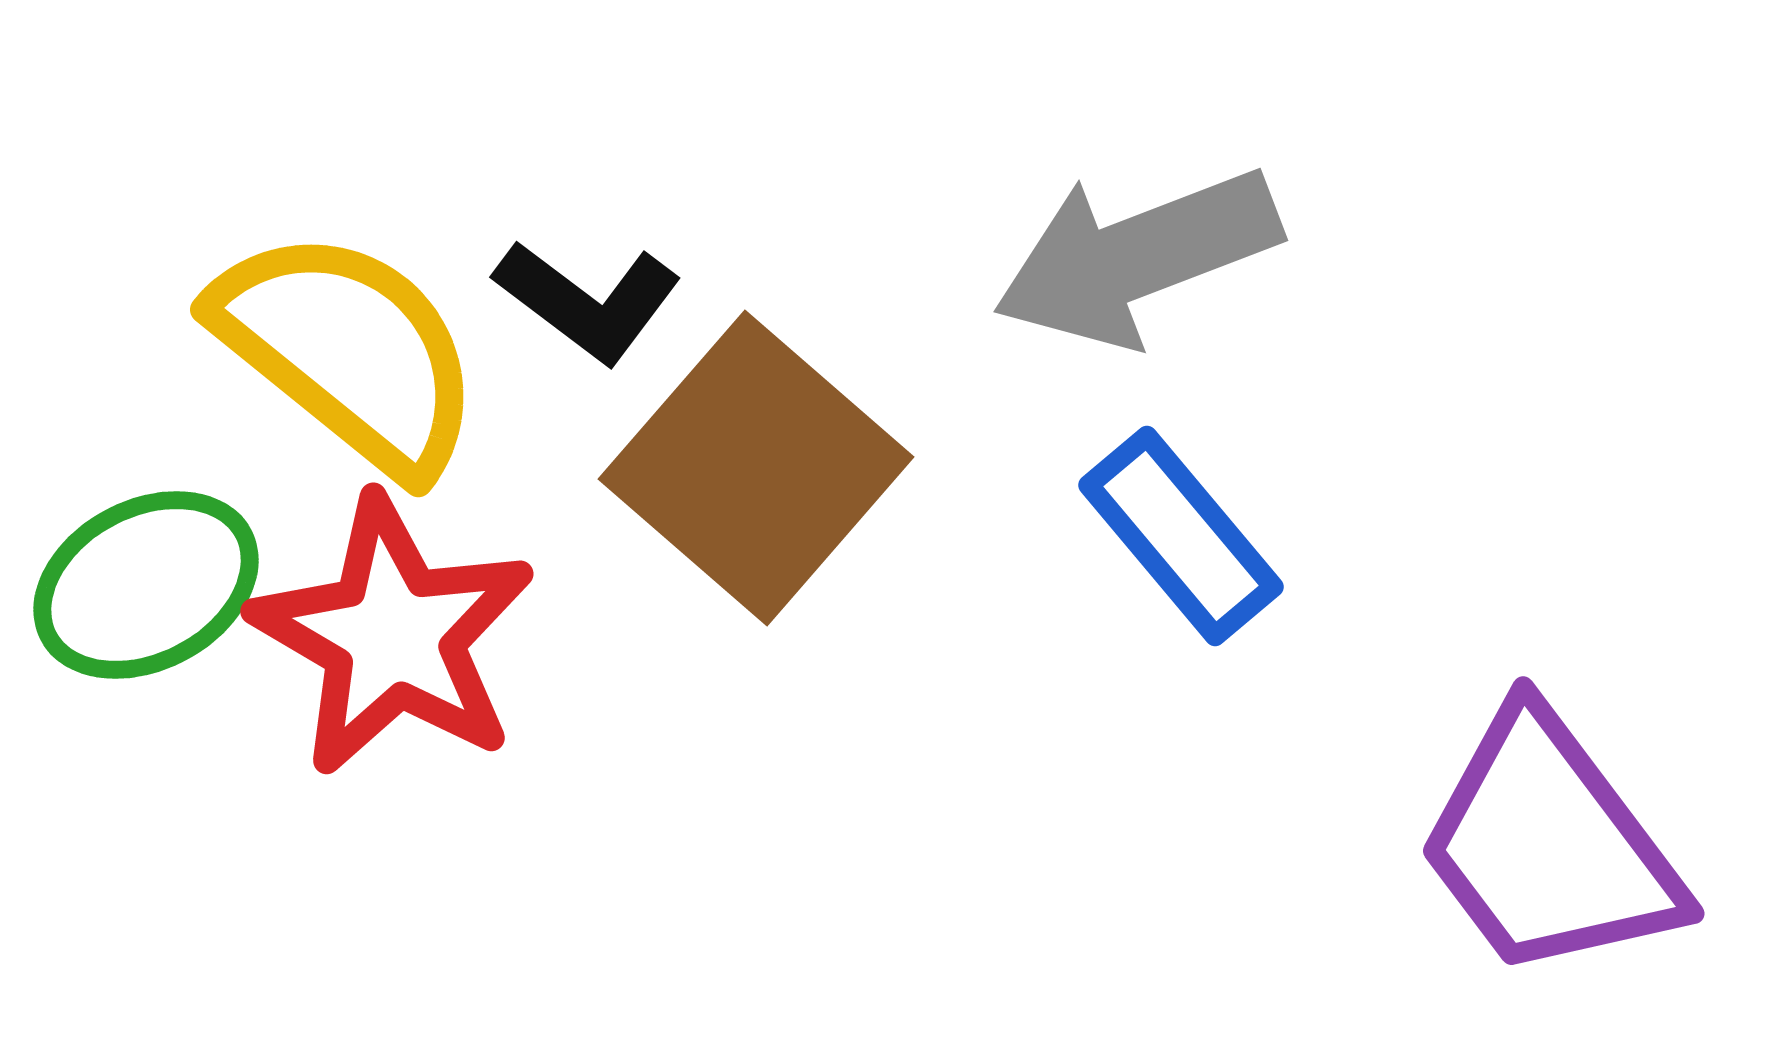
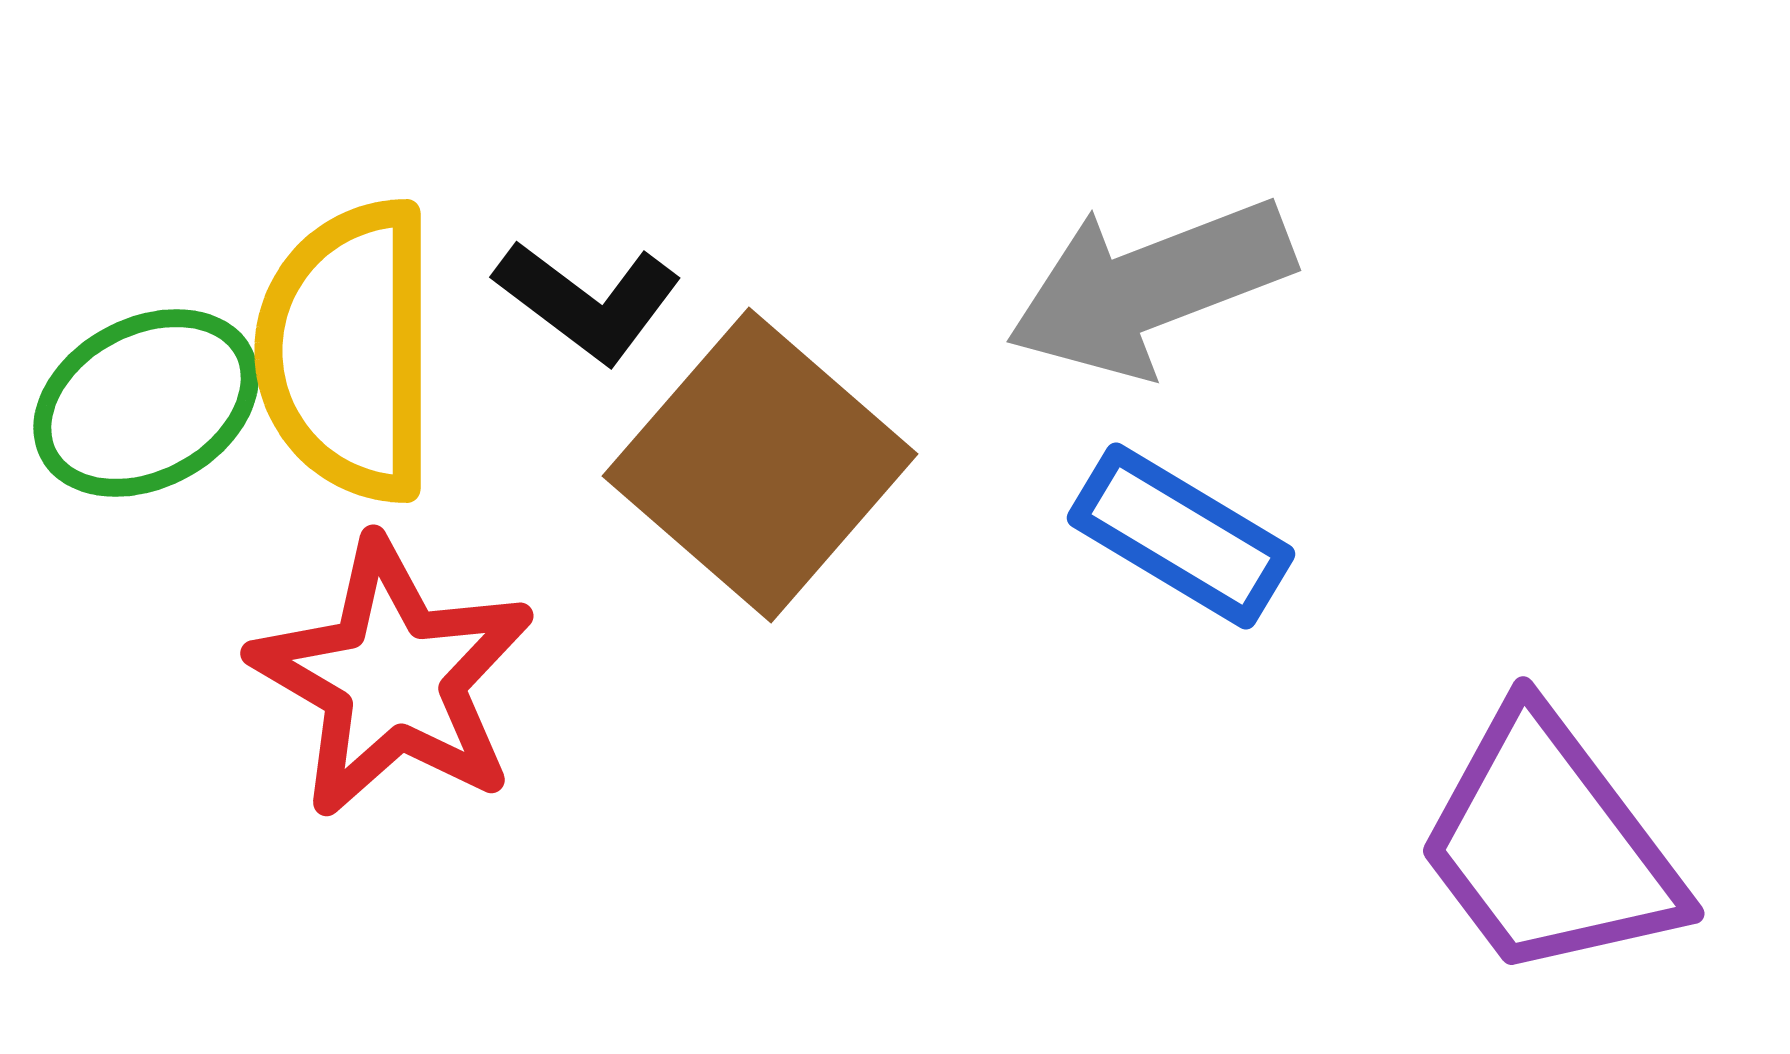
gray arrow: moved 13 px right, 30 px down
yellow semicircle: rotated 129 degrees counterclockwise
brown square: moved 4 px right, 3 px up
blue rectangle: rotated 19 degrees counterclockwise
green ellipse: moved 182 px up
red star: moved 42 px down
